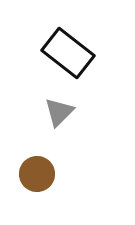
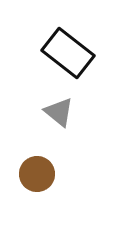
gray triangle: rotated 36 degrees counterclockwise
